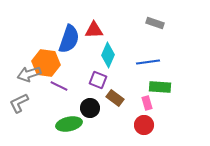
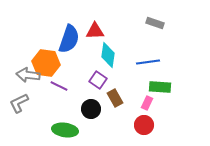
red triangle: moved 1 px right, 1 px down
cyan diamond: rotated 15 degrees counterclockwise
gray arrow: moved 1 px left, 1 px down; rotated 25 degrees clockwise
purple square: rotated 12 degrees clockwise
brown rectangle: rotated 24 degrees clockwise
pink rectangle: rotated 40 degrees clockwise
black circle: moved 1 px right, 1 px down
green ellipse: moved 4 px left, 6 px down; rotated 20 degrees clockwise
